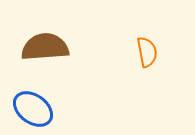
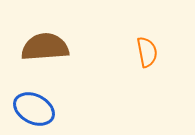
blue ellipse: moved 1 px right; rotated 9 degrees counterclockwise
